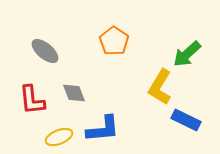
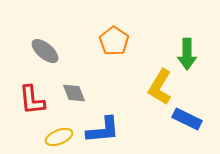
green arrow: rotated 48 degrees counterclockwise
blue rectangle: moved 1 px right, 1 px up
blue L-shape: moved 1 px down
